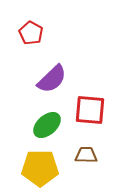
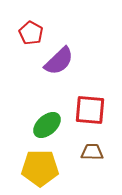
purple semicircle: moved 7 px right, 18 px up
brown trapezoid: moved 6 px right, 3 px up
